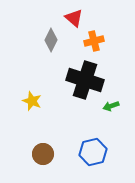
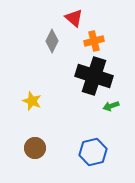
gray diamond: moved 1 px right, 1 px down
black cross: moved 9 px right, 4 px up
brown circle: moved 8 px left, 6 px up
